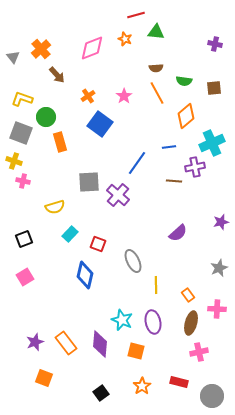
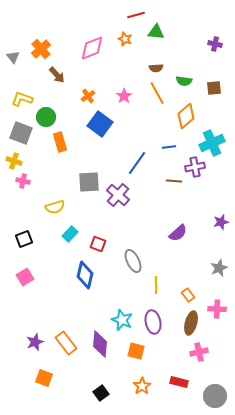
gray circle at (212, 396): moved 3 px right
